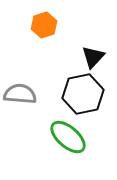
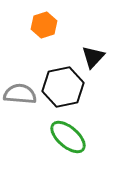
black hexagon: moved 20 px left, 7 px up
